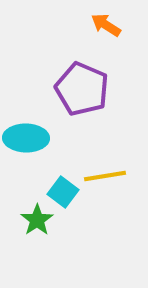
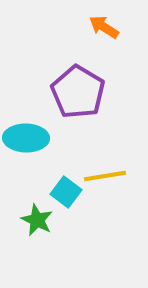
orange arrow: moved 2 px left, 2 px down
purple pentagon: moved 4 px left, 3 px down; rotated 8 degrees clockwise
cyan square: moved 3 px right
green star: rotated 12 degrees counterclockwise
